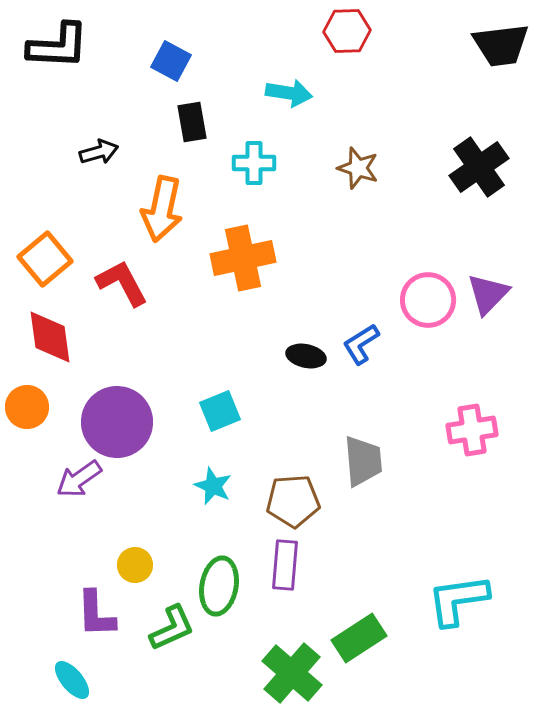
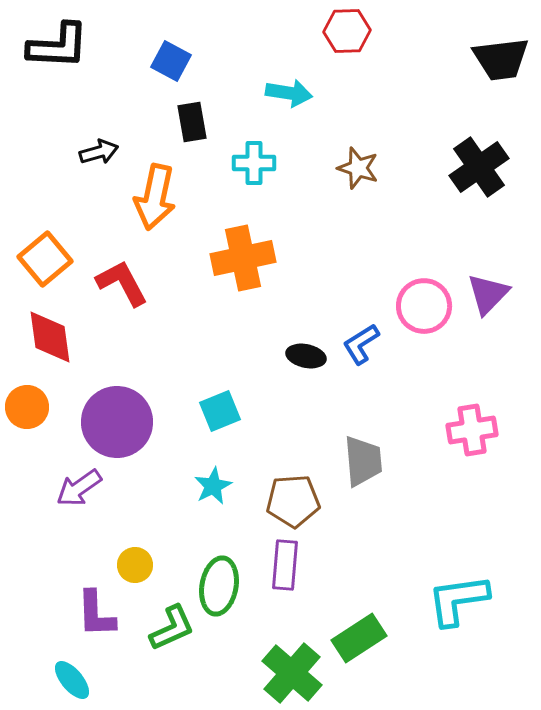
black trapezoid: moved 14 px down
orange arrow: moved 7 px left, 12 px up
pink circle: moved 4 px left, 6 px down
purple arrow: moved 9 px down
cyan star: rotated 21 degrees clockwise
